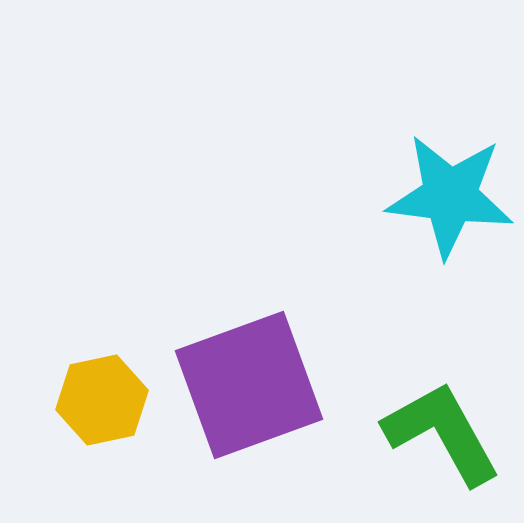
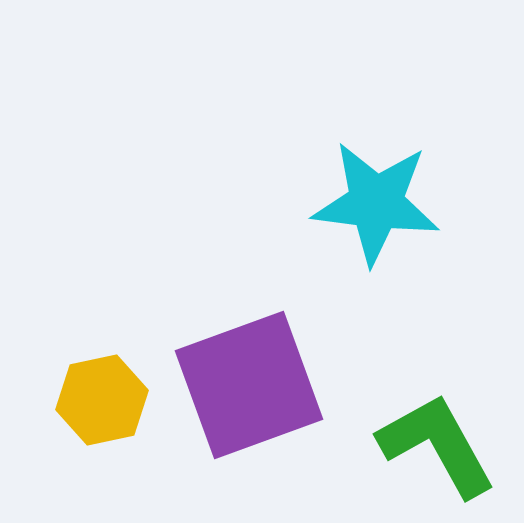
cyan star: moved 74 px left, 7 px down
green L-shape: moved 5 px left, 12 px down
